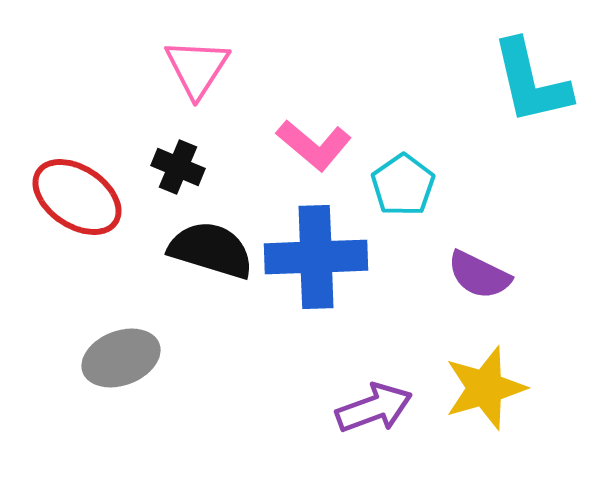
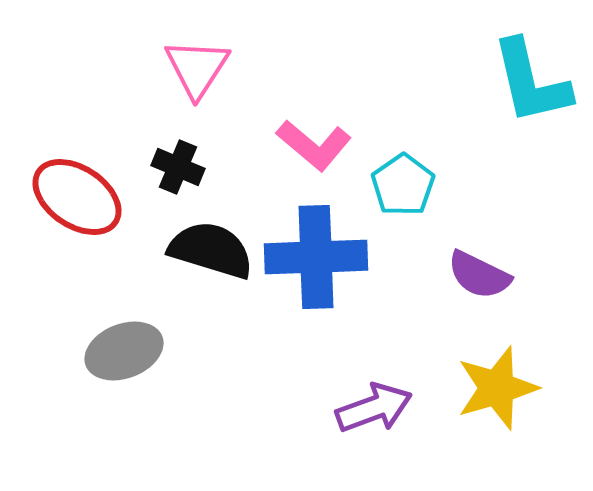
gray ellipse: moved 3 px right, 7 px up
yellow star: moved 12 px right
